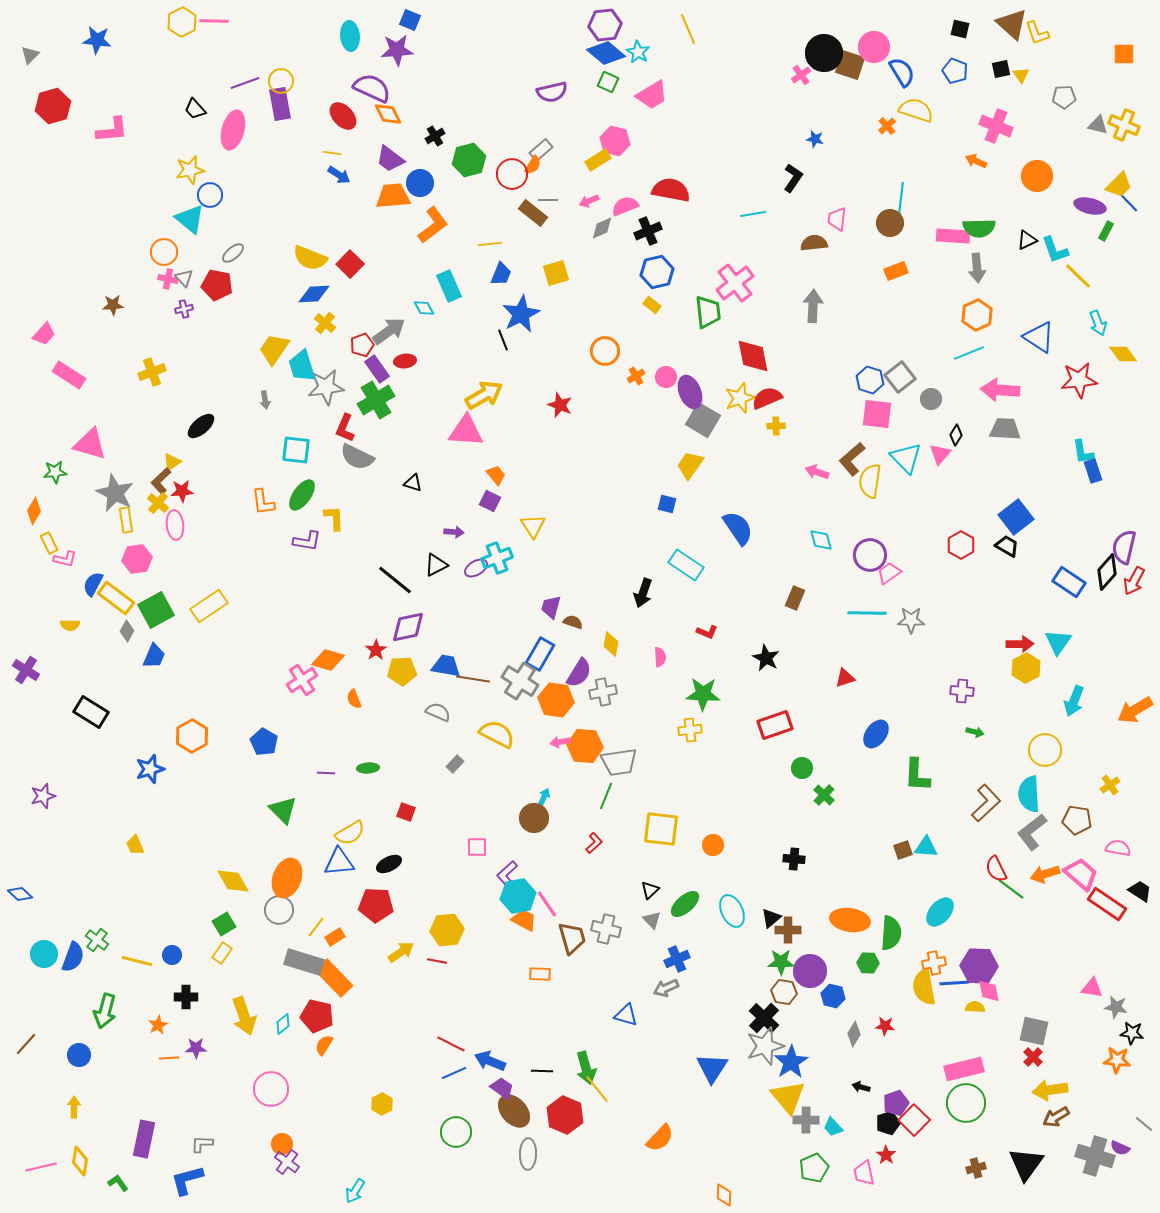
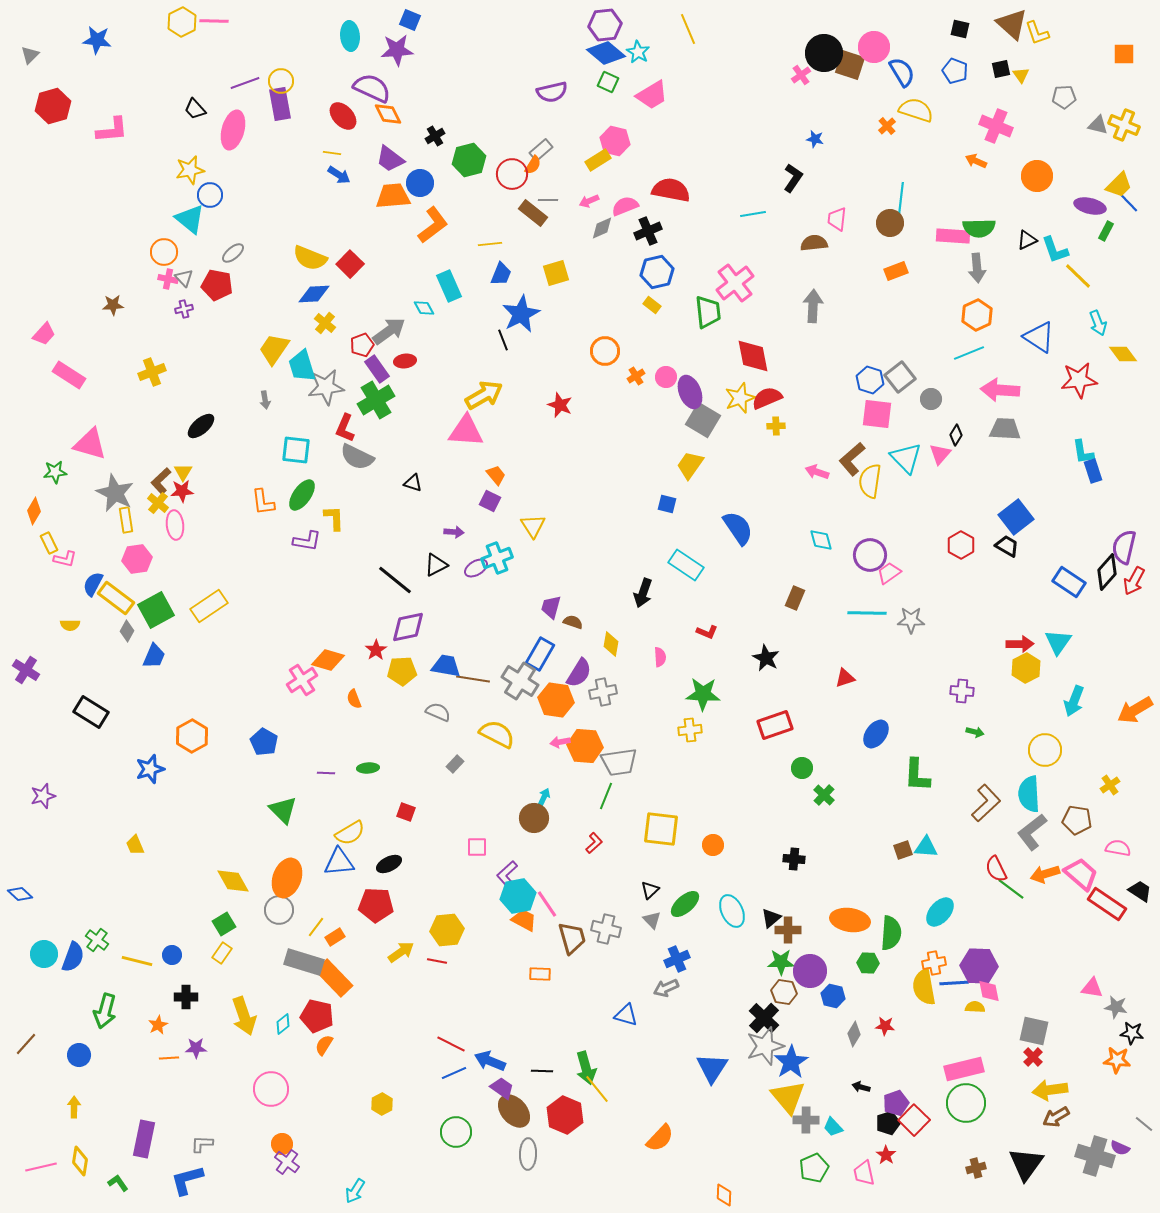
yellow triangle at (172, 462): moved 11 px right, 10 px down; rotated 24 degrees counterclockwise
